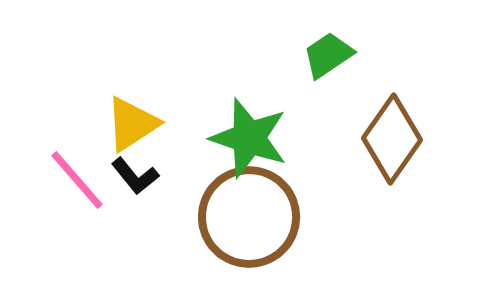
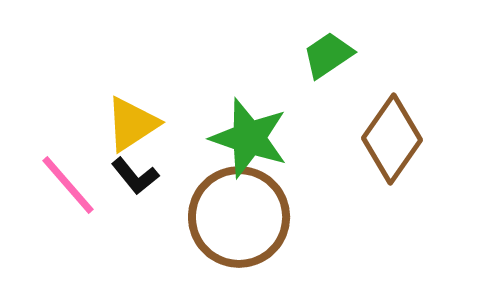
pink line: moved 9 px left, 5 px down
brown circle: moved 10 px left
